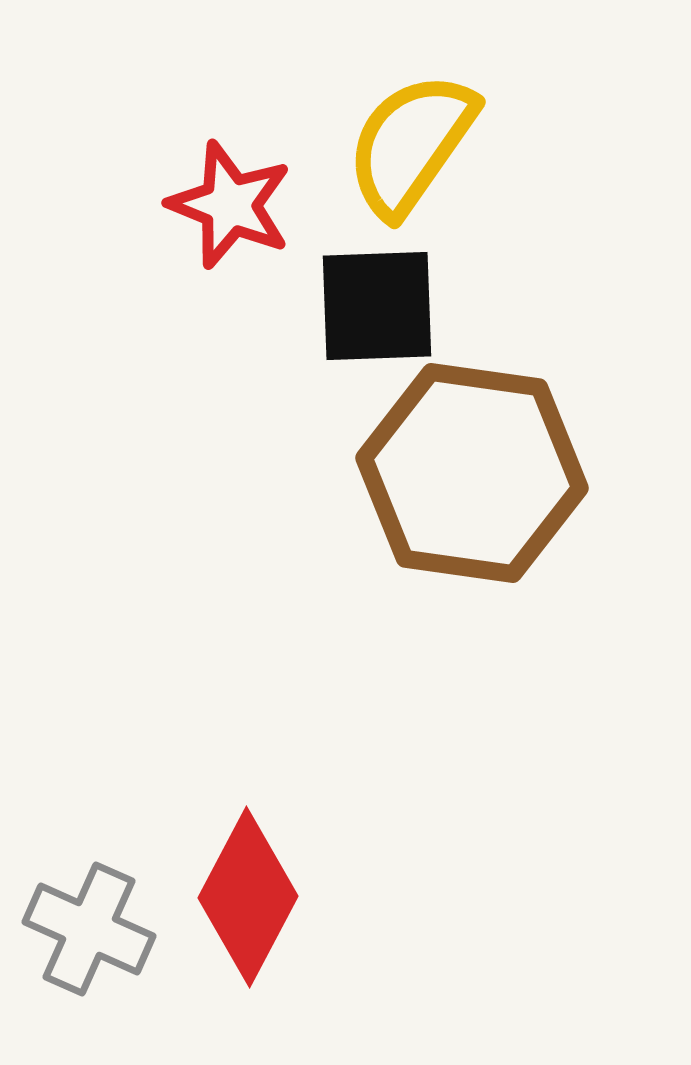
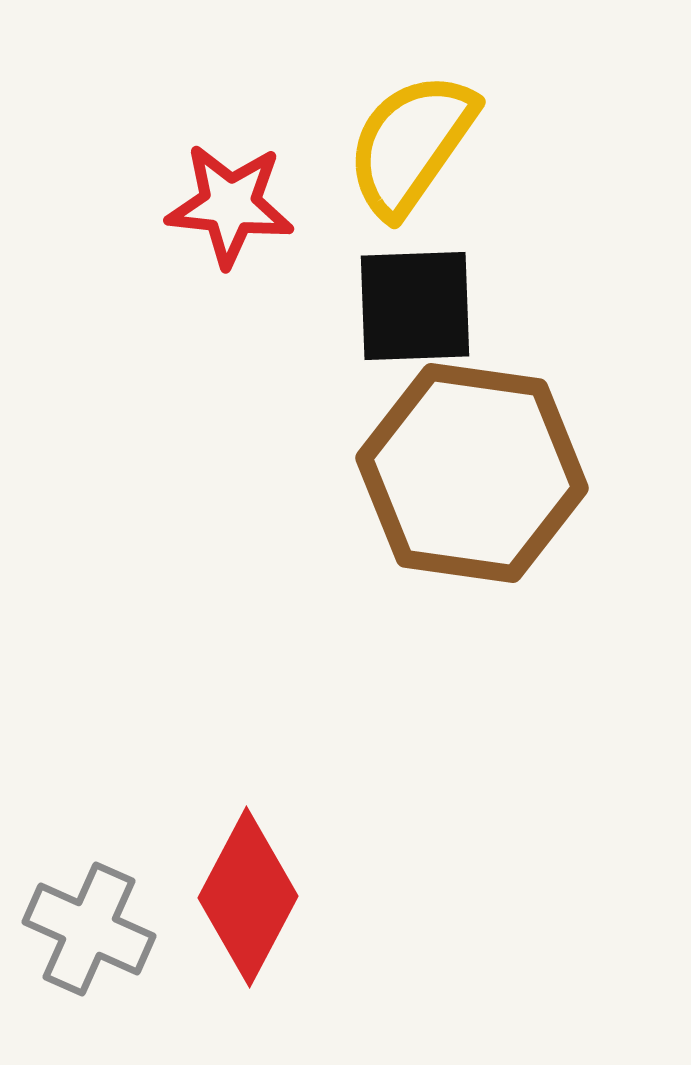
red star: rotated 16 degrees counterclockwise
black square: moved 38 px right
